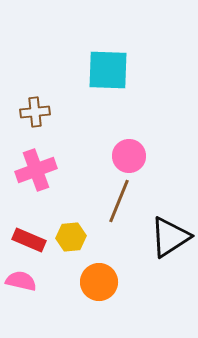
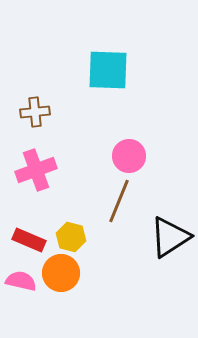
yellow hexagon: rotated 20 degrees clockwise
orange circle: moved 38 px left, 9 px up
